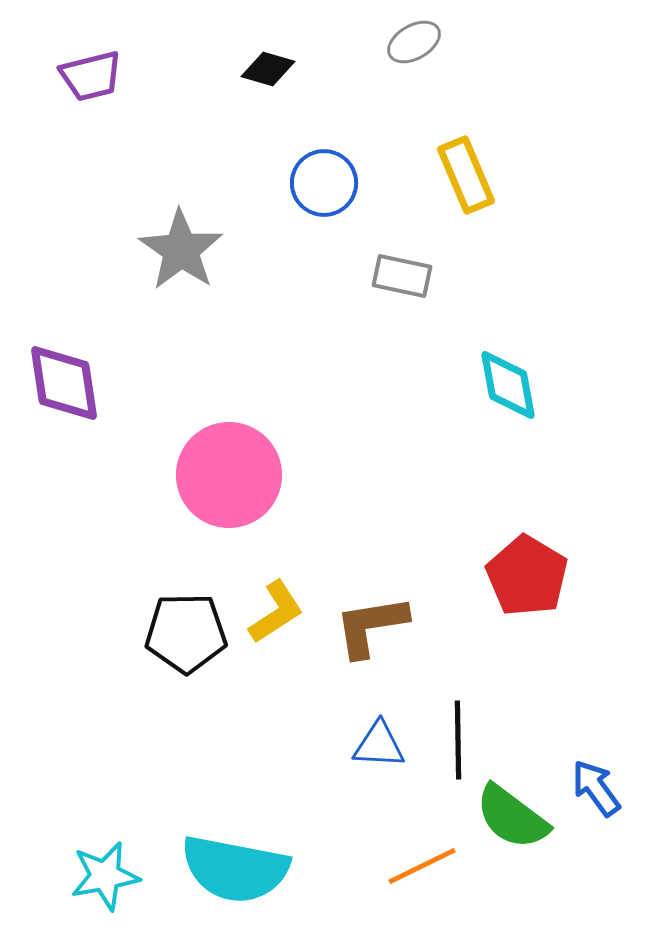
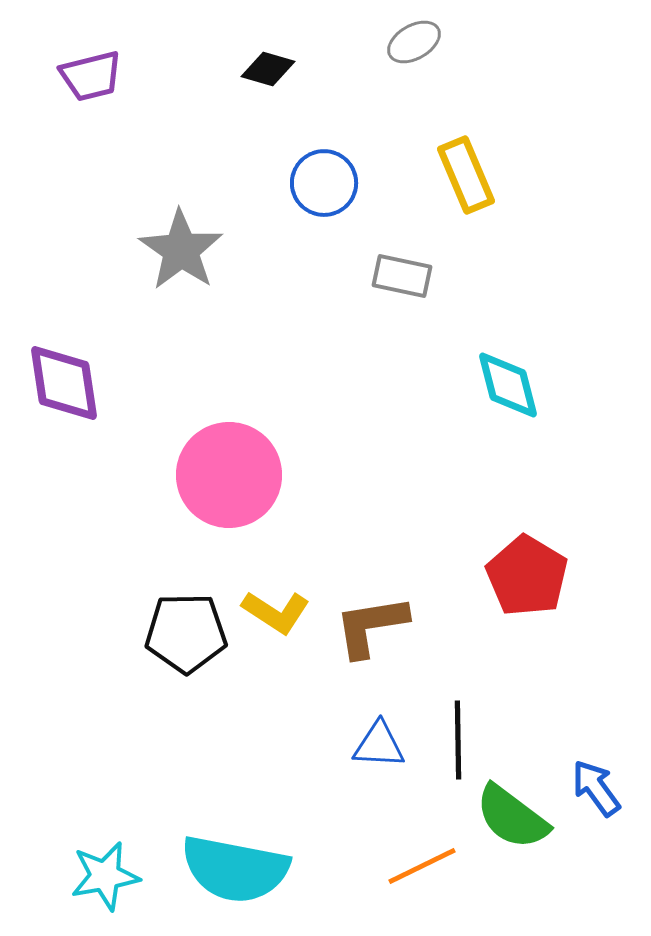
cyan diamond: rotated 4 degrees counterclockwise
yellow L-shape: rotated 66 degrees clockwise
